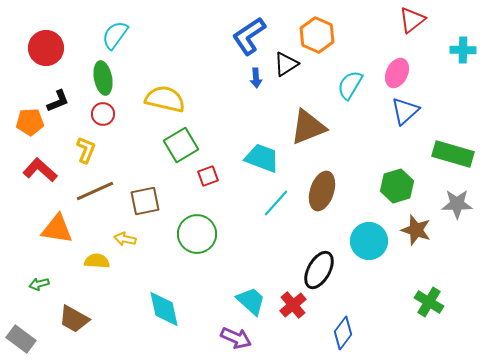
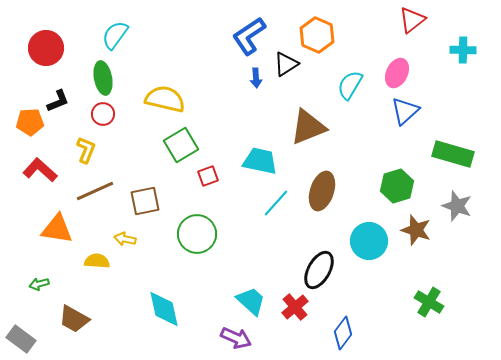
cyan trapezoid at (262, 158): moved 2 px left, 3 px down; rotated 9 degrees counterclockwise
gray star at (457, 204): moved 2 px down; rotated 20 degrees clockwise
red cross at (293, 305): moved 2 px right, 2 px down
